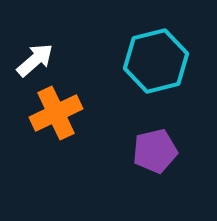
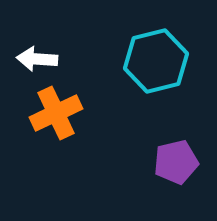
white arrow: moved 2 px right, 1 px up; rotated 135 degrees counterclockwise
purple pentagon: moved 21 px right, 11 px down
